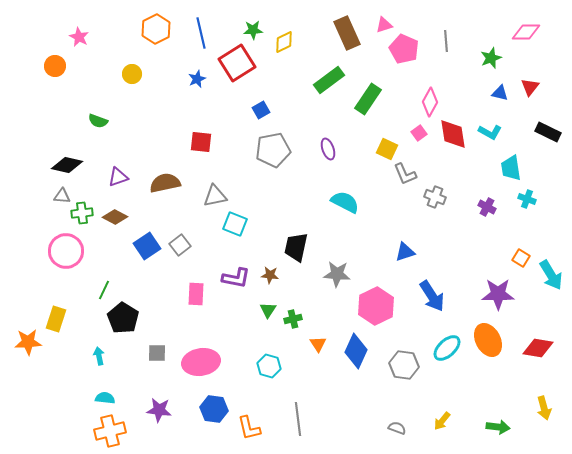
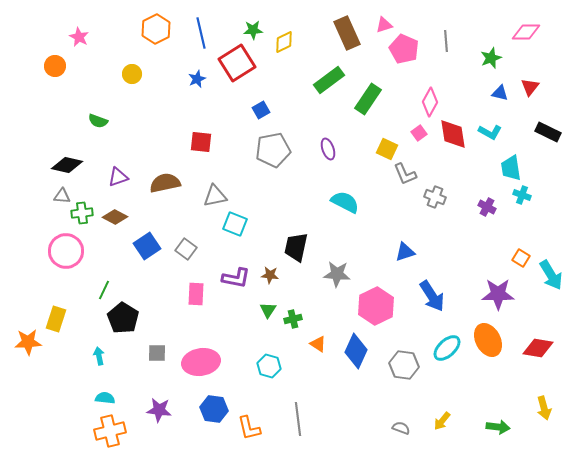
cyan cross at (527, 199): moved 5 px left, 4 px up
gray square at (180, 245): moved 6 px right, 4 px down; rotated 15 degrees counterclockwise
orange triangle at (318, 344): rotated 24 degrees counterclockwise
gray semicircle at (397, 428): moved 4 px right
